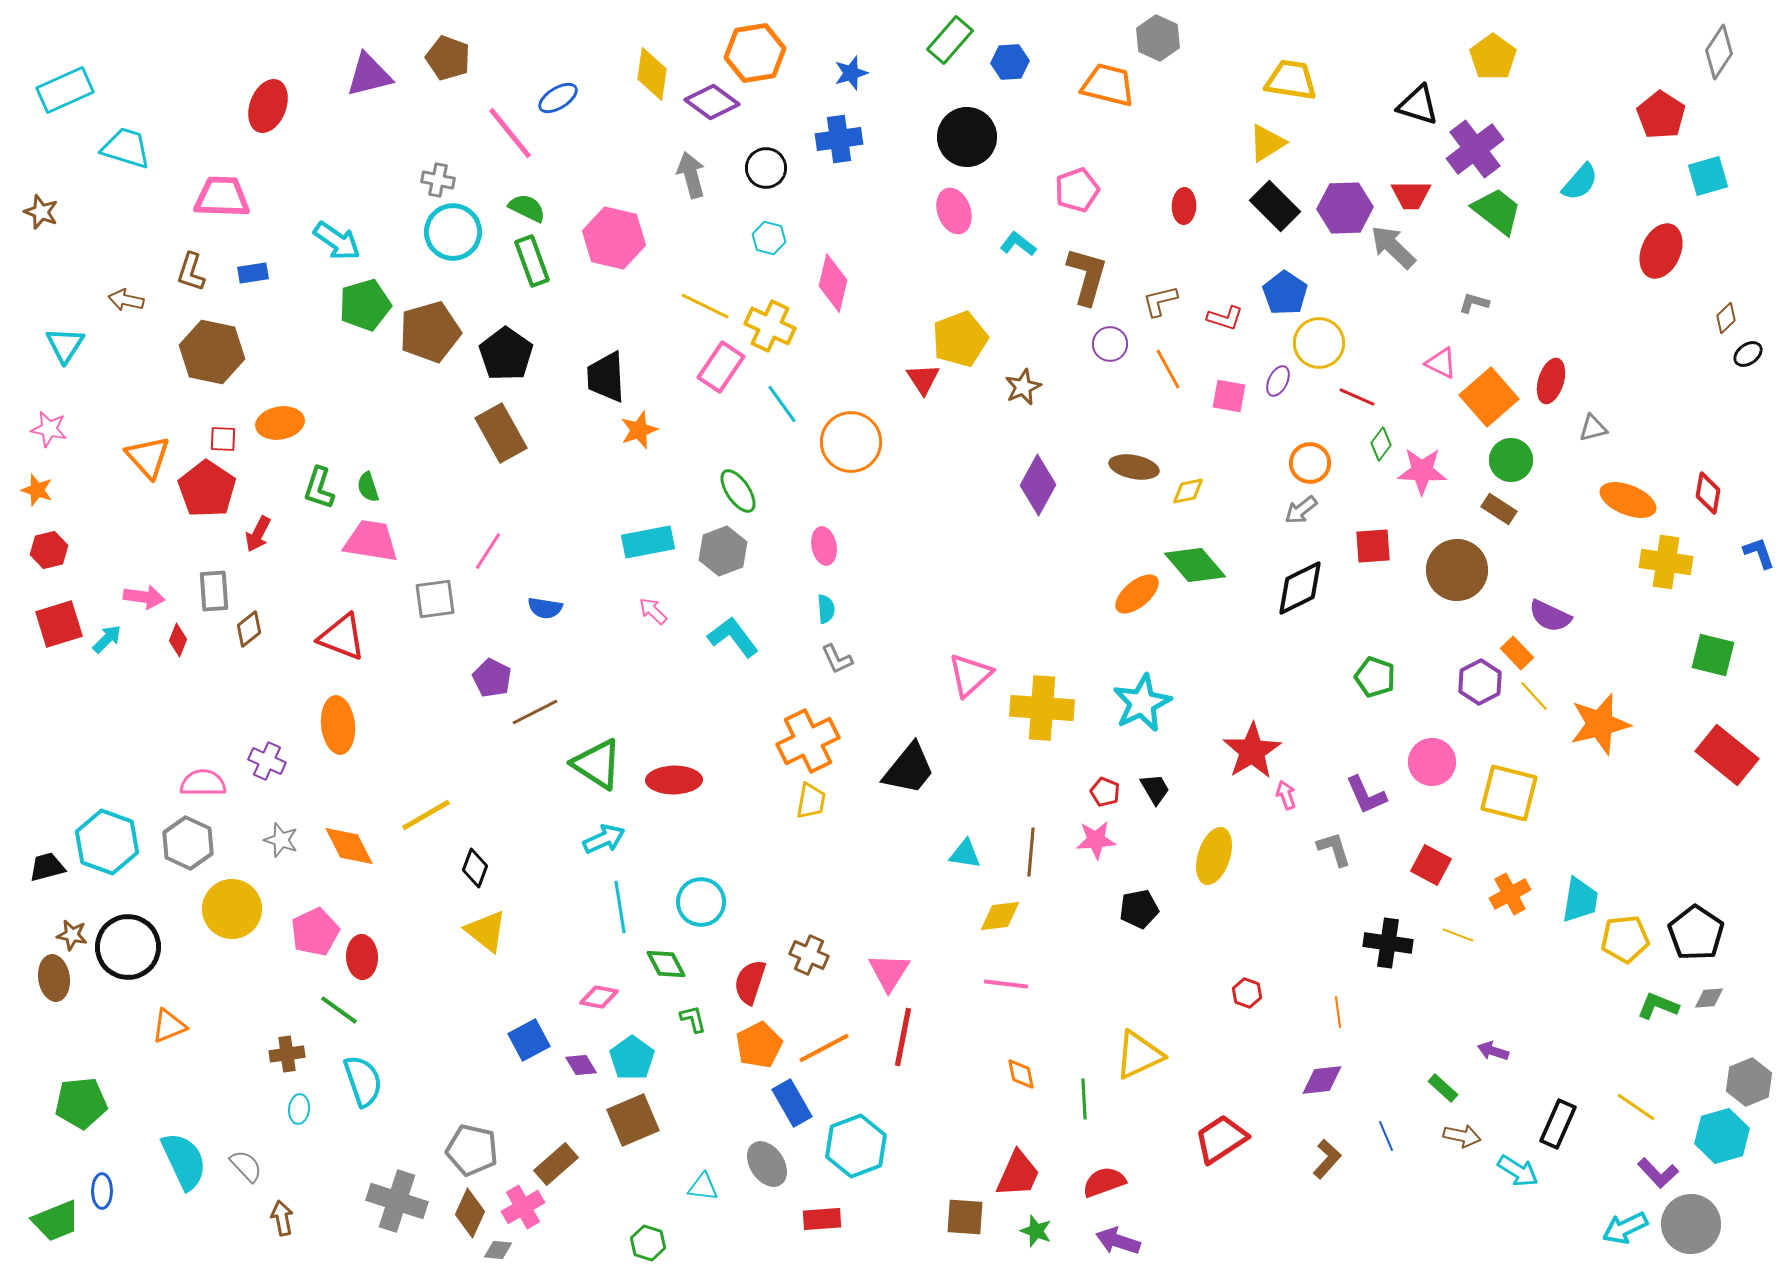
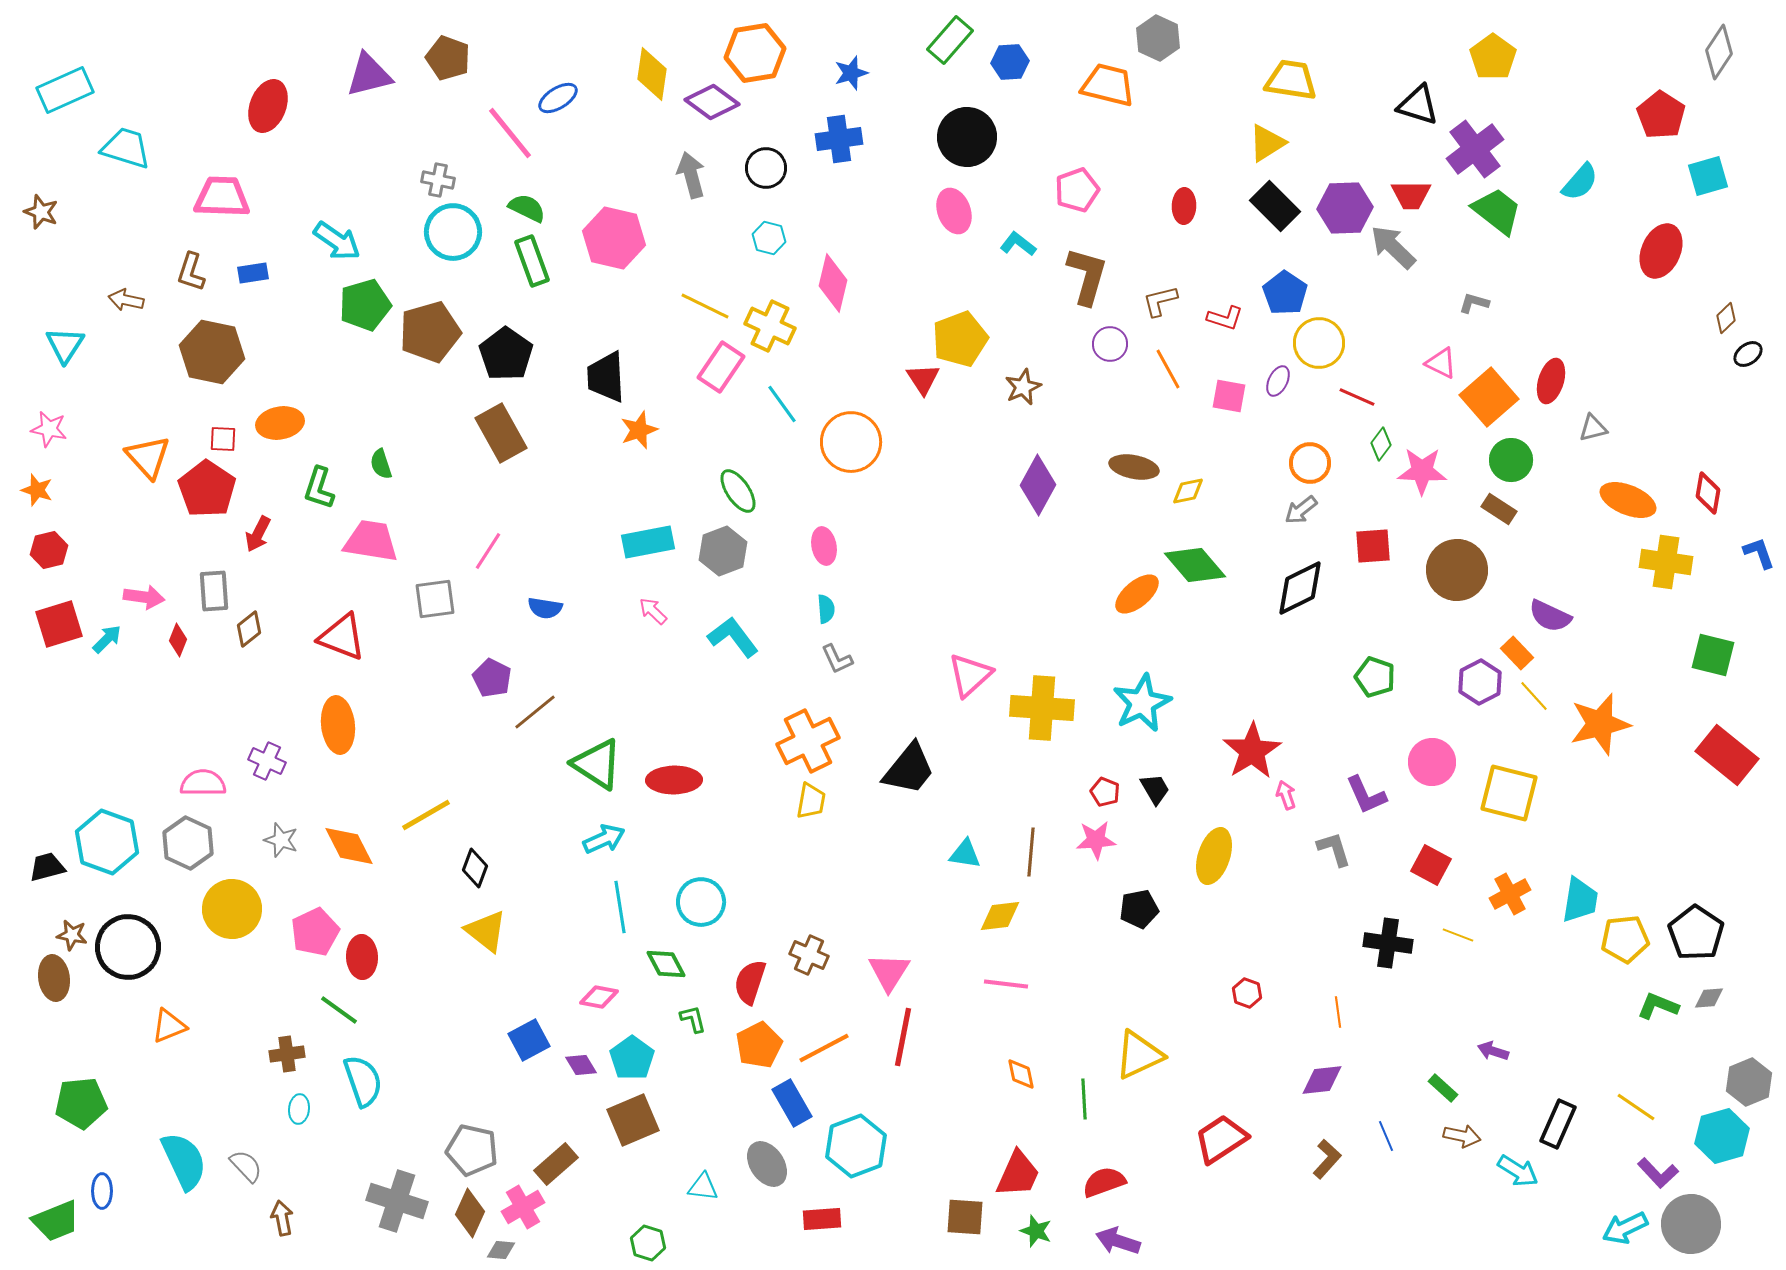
green semicircle at (368, 487): moved 13 px right, 23 px up
brown line at (535, 712): rotated 12 degrees counterclockwise
gray diamond at (498, 1250): moved 3 px right
